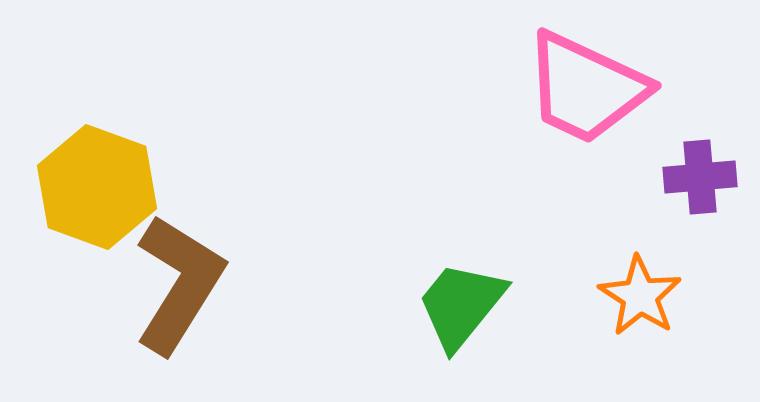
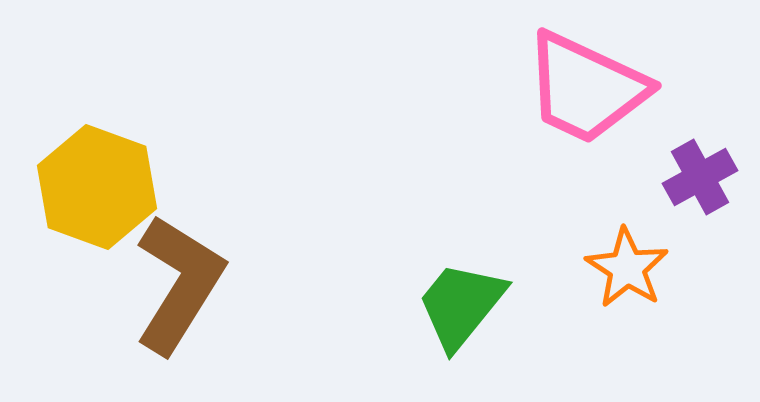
purple cross: rotated 24 degrees counterclockwise
orange star: moved 13 px left, 28 px up
